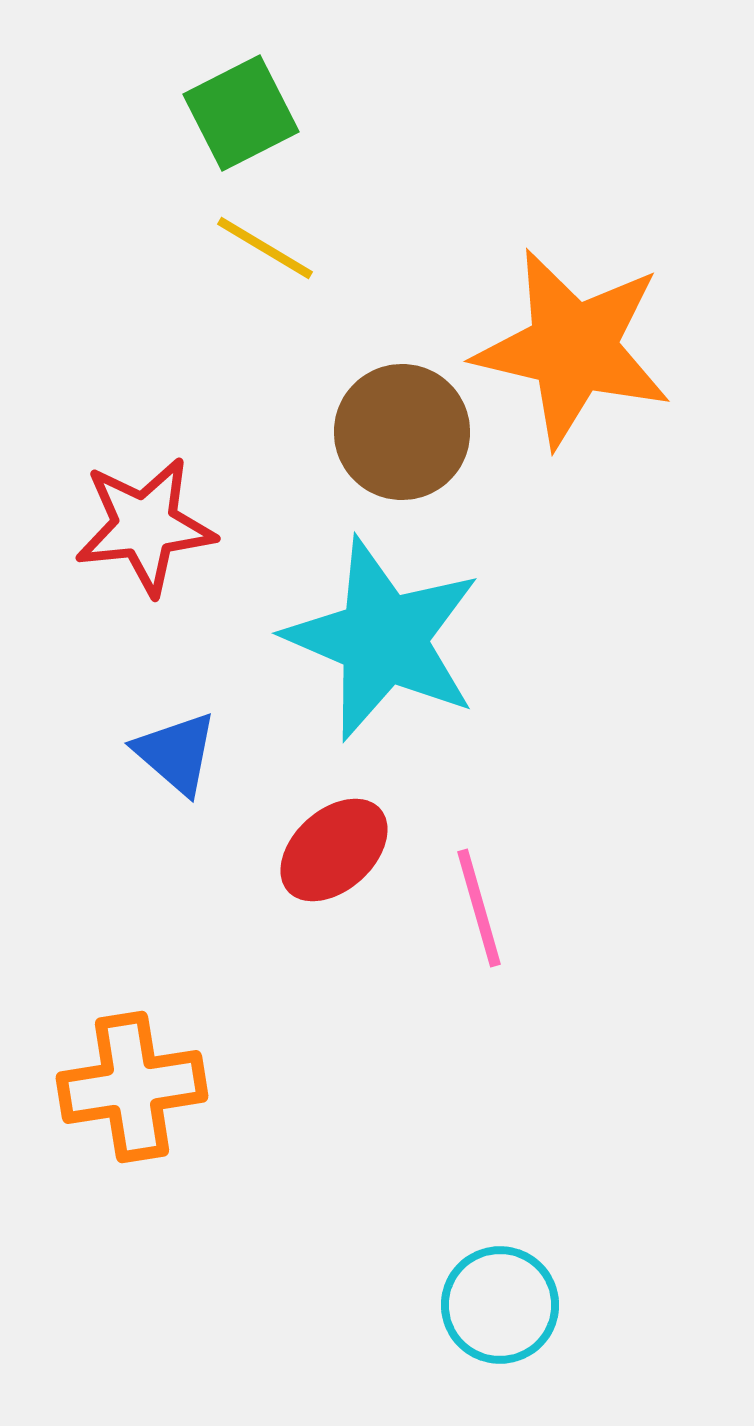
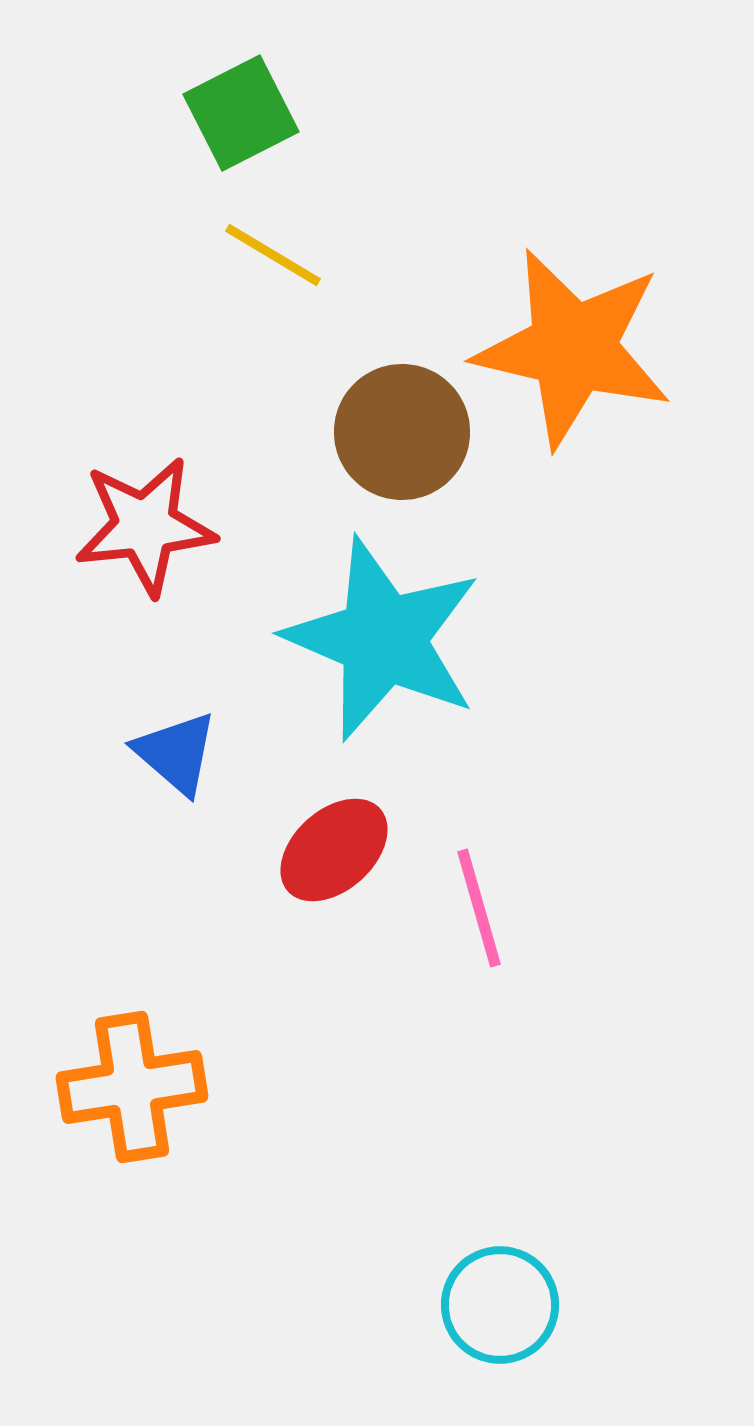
yellow line: moved 8 px right, 7 px down
